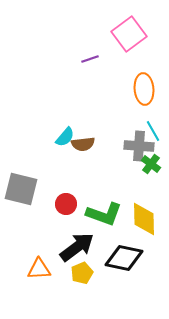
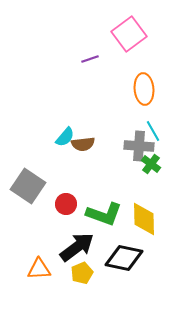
gray square: moved 7 px right, 3 px up; rotated 20 degrees clockwise
